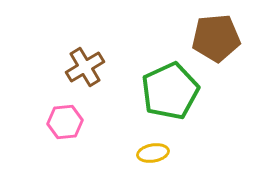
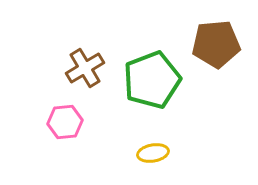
brown pentagon: moved 6 px down
brown cross: moved 1 px down
green pentagon: moved 18 px left, 11 px up; rotated 4 degrees clockwise
